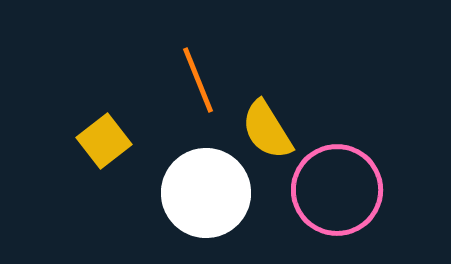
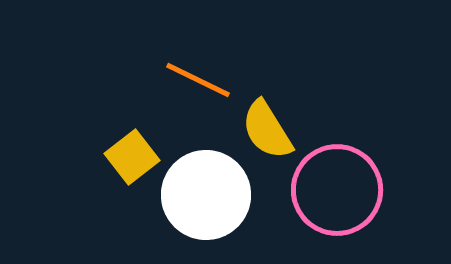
orange line: rotated 42 degrees counterclockwise
yellow square: moved 28 px right, 16 px down
white circle: moved 2 px down
